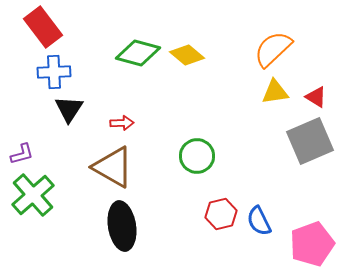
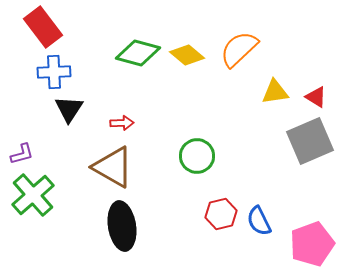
orange semicircle: moved 34 px left
